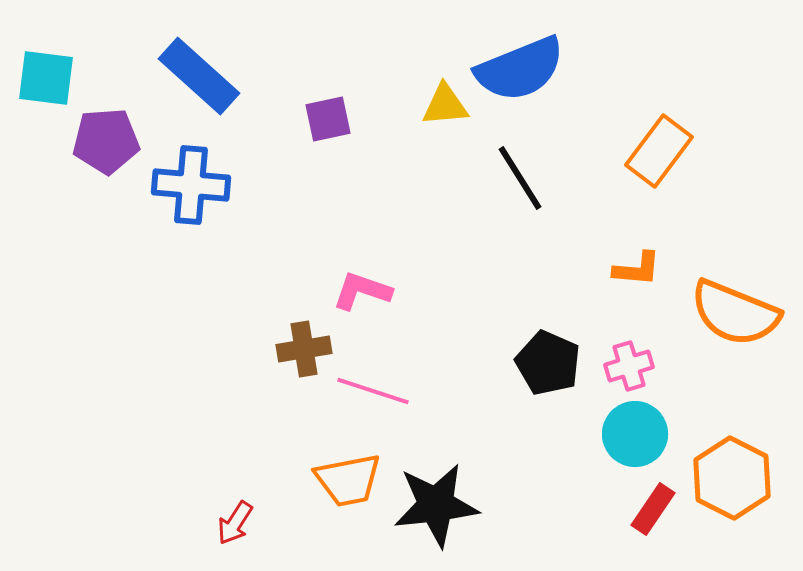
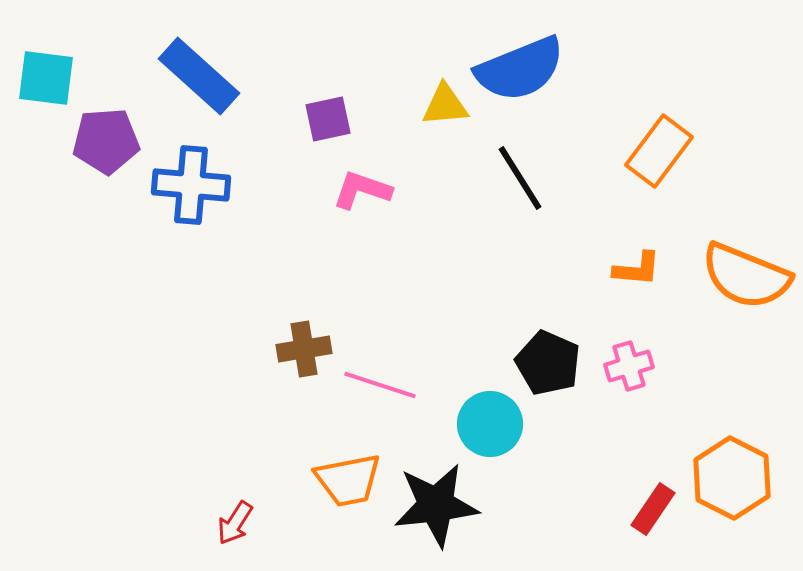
pink L-shape: moved 101 px up
orange semicircle: moved 11 px right, 37 px up
pink line: moved 7 px right, 6 px up
cyan circle: moved 145 px left, 10 px up
